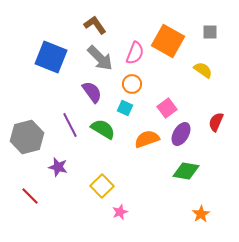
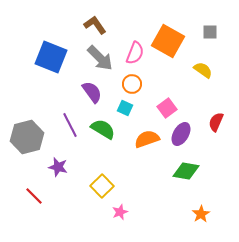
red line: moved 4 px right
